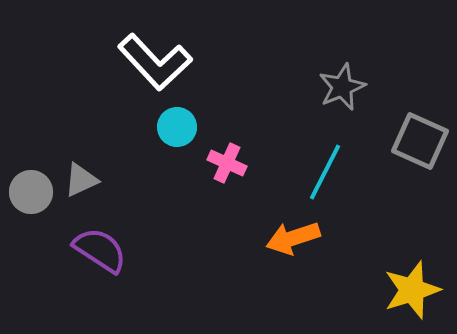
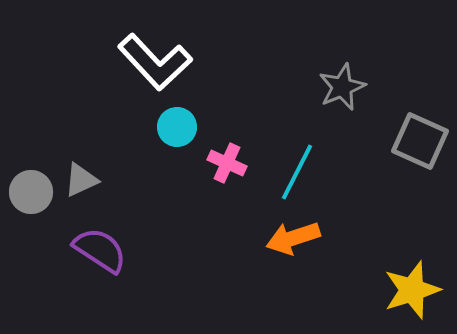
cyan line: moved 28 px left
